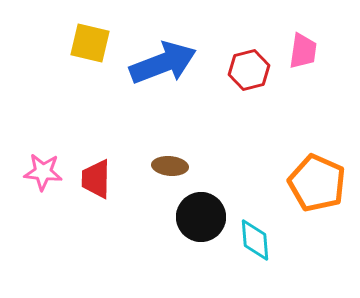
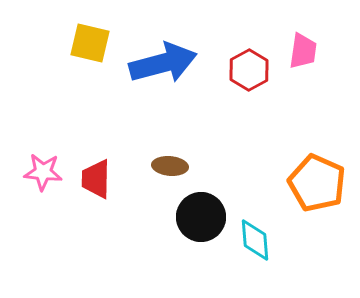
blue arrow: rotated 6 degrees clockwise
red hexagon: rotated 15 degrees counterclockwise
